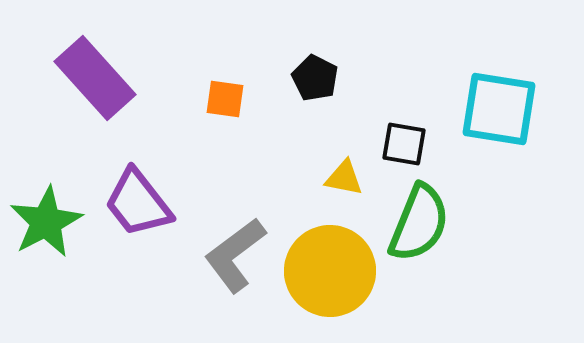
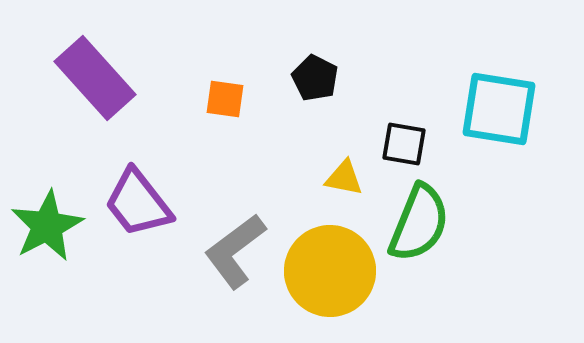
green star: moved 1 px right, 4 px down
gray L-shape: moved 4 px up
